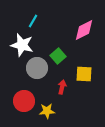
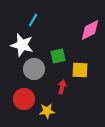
cyan line: moved 1 px up
pink diamond: moved 6 px right
green square: rotated 28 degrees clockwise
gray circle: moved 3 px left, 1 px down
yellow square: moved 4 px left, 4 px up
red circle: moved 2 px up
